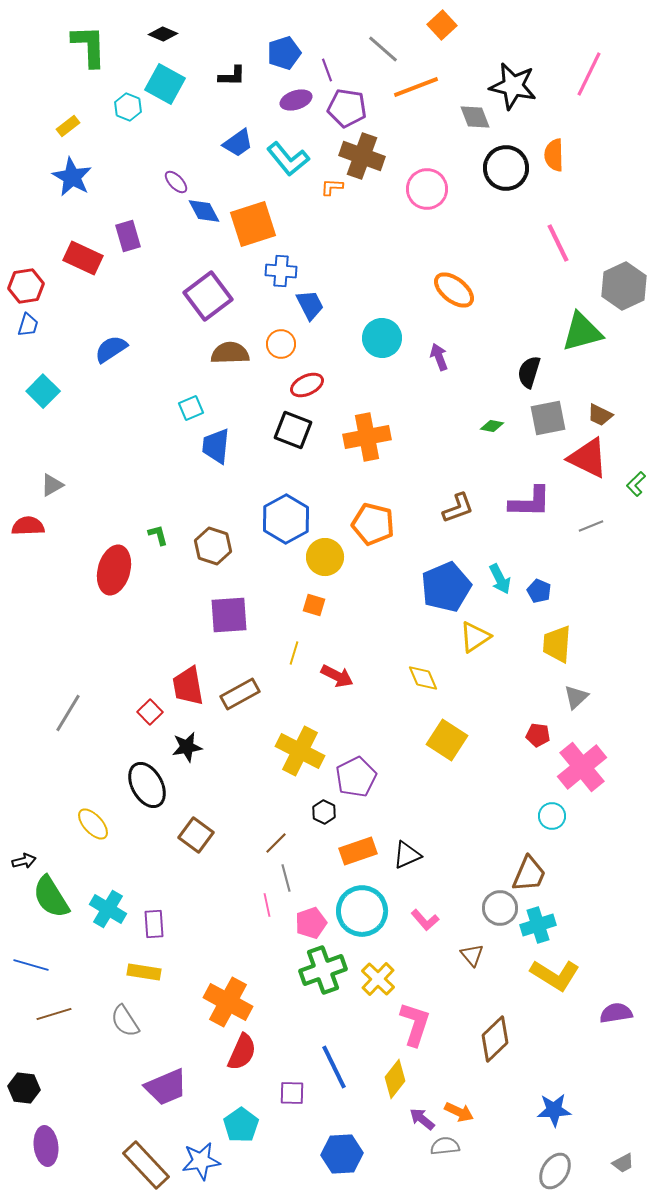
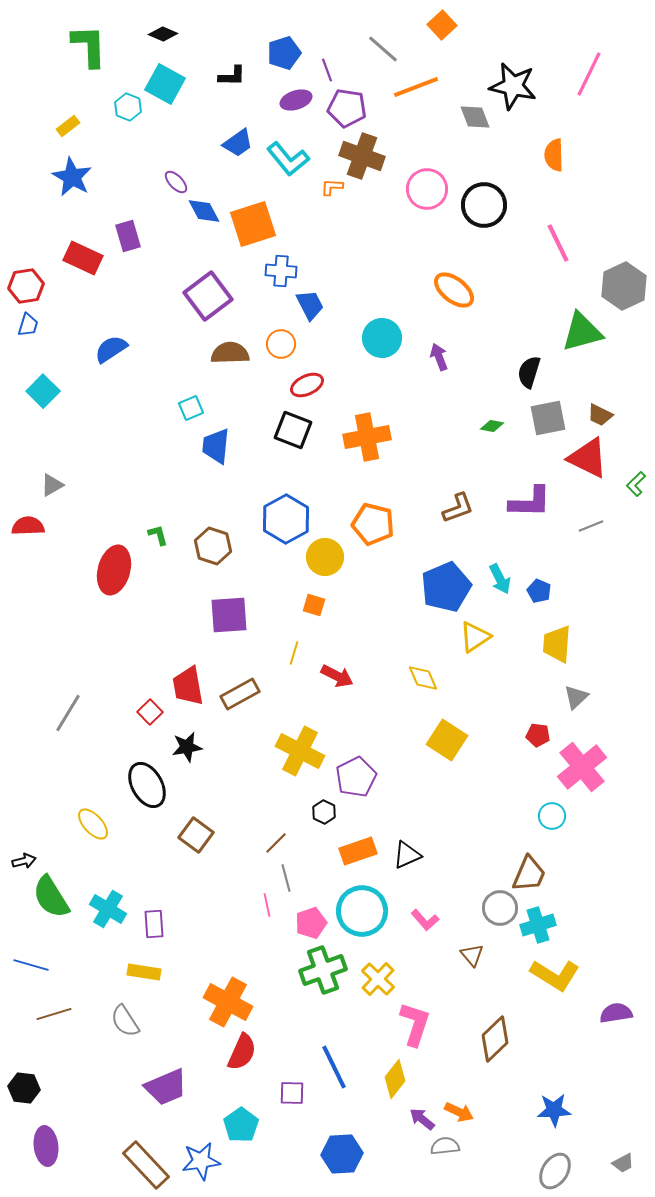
black circle at (506, 168): moved 22 px left, 37 px down
